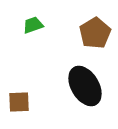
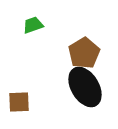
brown pentagon: moved 11 px left, 20 px down
black ellipse: moved 1 px down
